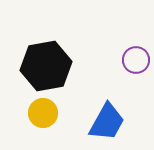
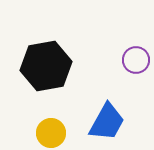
yellow circle: moved 8 px right, 20 px down
